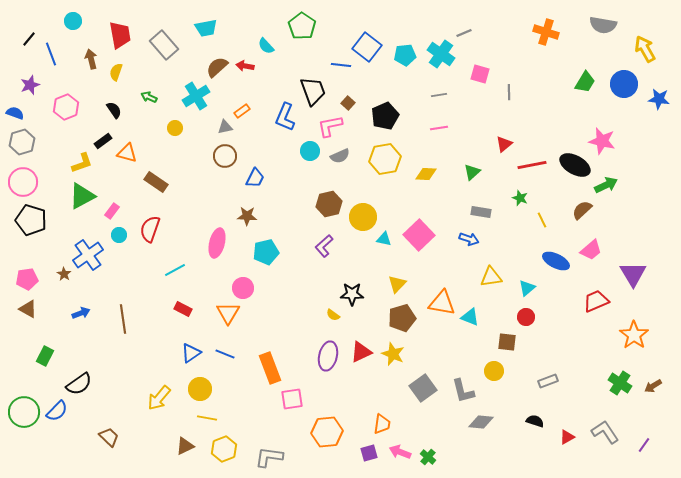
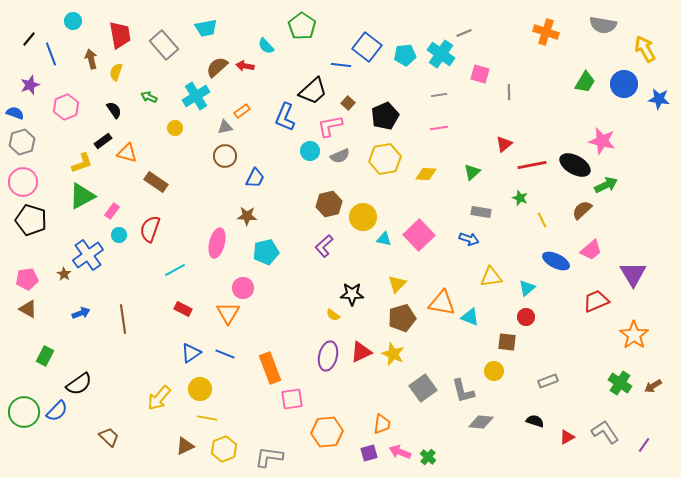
black trapezoid at (313, 91): rotated 68 degrees clockwise
